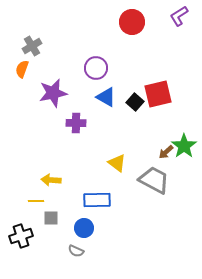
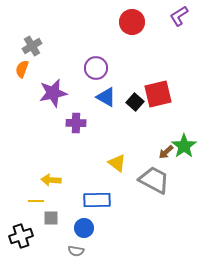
gray semicircle: rotated 14 degrees counterclockwise
